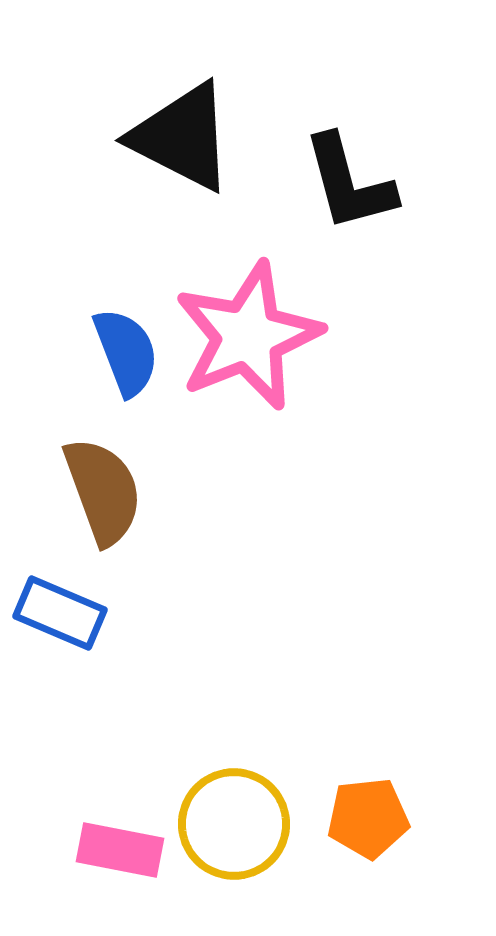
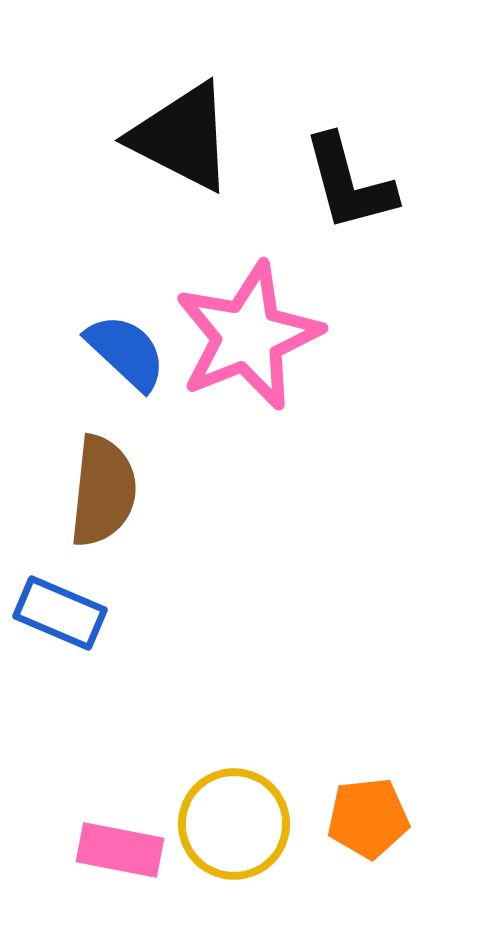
blue semicircle: rotated 26 degrees counterclockwise
brown semicircle: rotated 26 degrees clockwise
